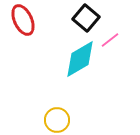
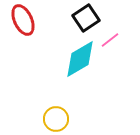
black square: rotated 16 degrees clockwise
yellow circle: moved 1 px left, 1 px up
